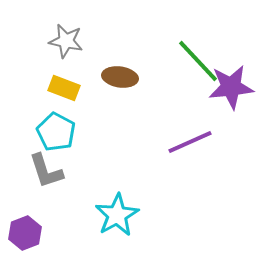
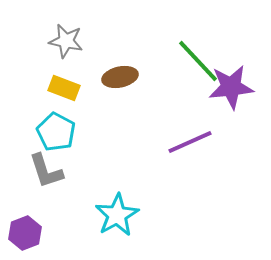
brown ellipse: rotated 20 degrees counterclockwise
